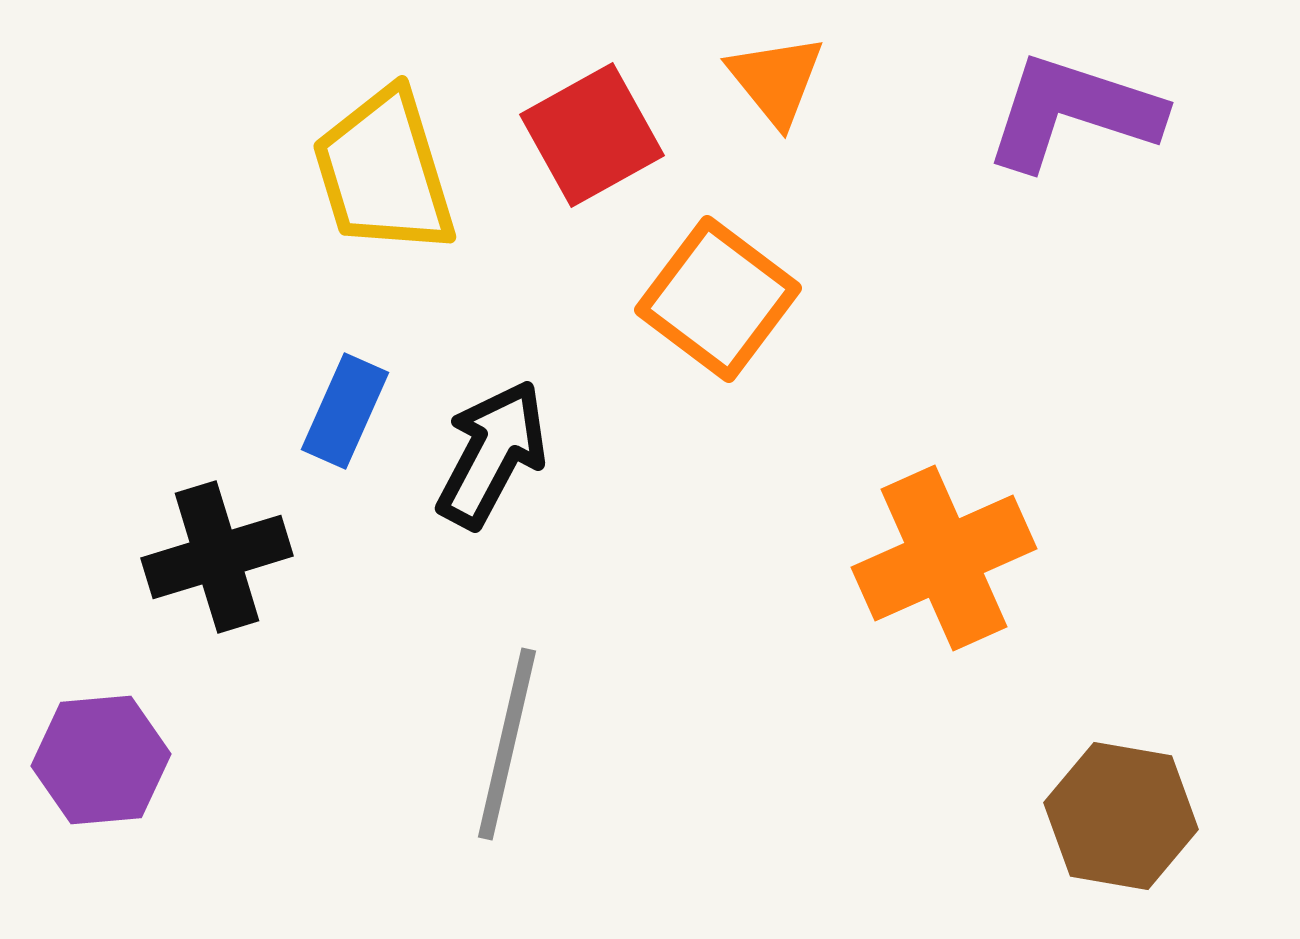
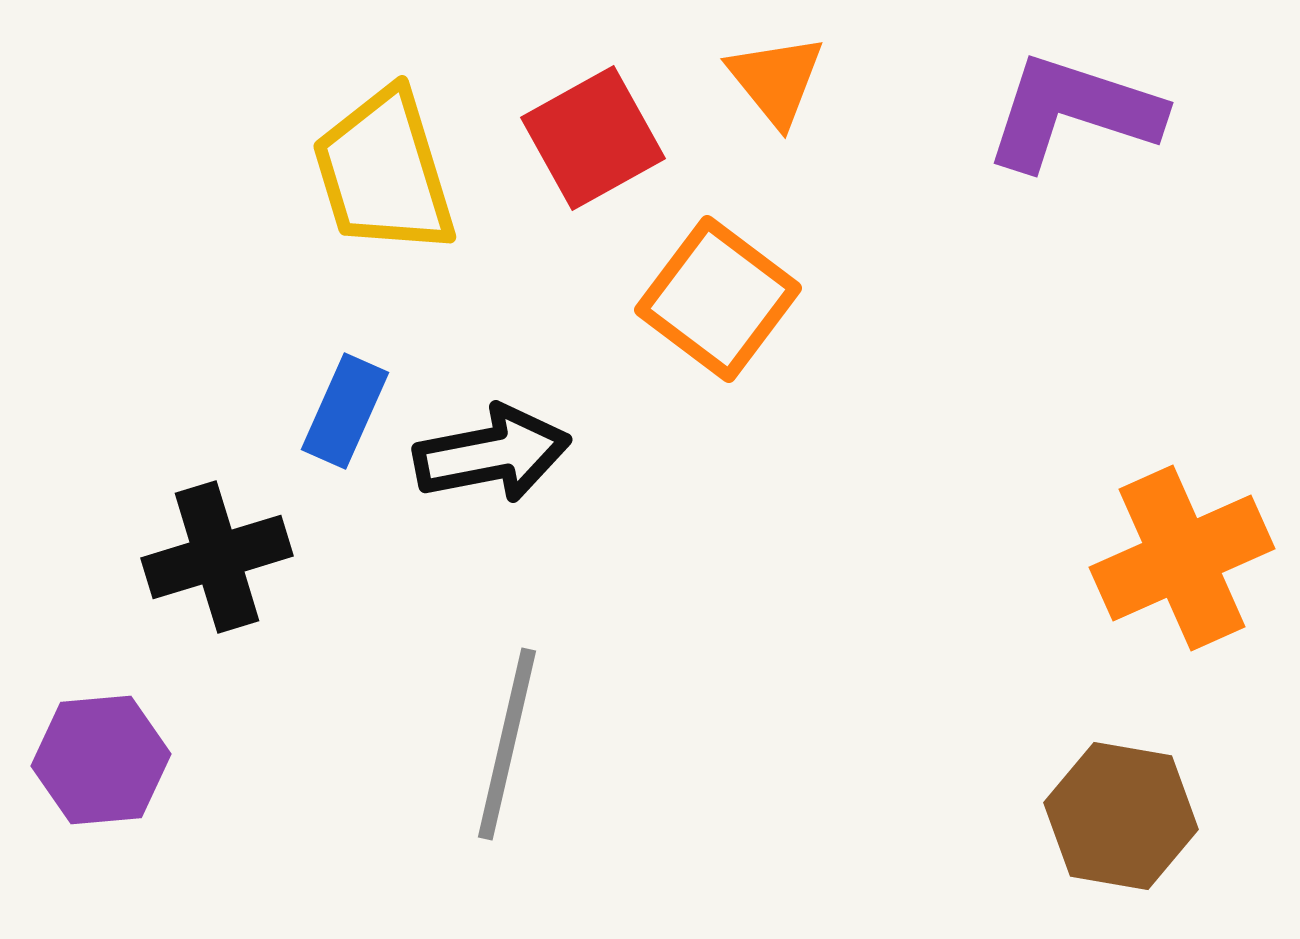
red square: moved 1 px right, 3 px down
black arrow: rotated 51 degrees clockwise
orange cross: moved 238 px right
